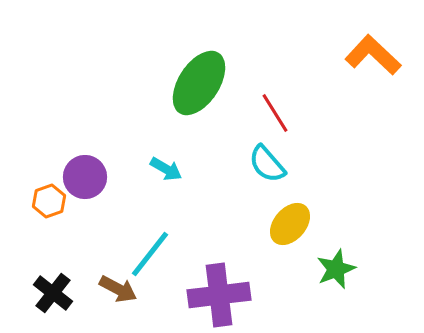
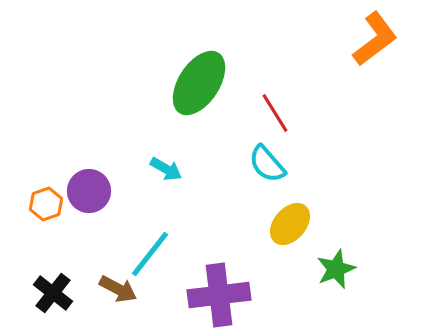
orange L-shape: moved 2 px right, 16 px up; rotated 100 degrees clockwise
purple circle: moved 4 px right, 14 px down
orange hexagon: moved 3 px left, 3 px down
